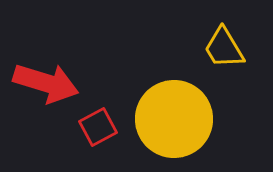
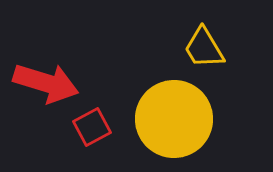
yellow trapezoid: moved 20 px left
red square: moved 6 px left
